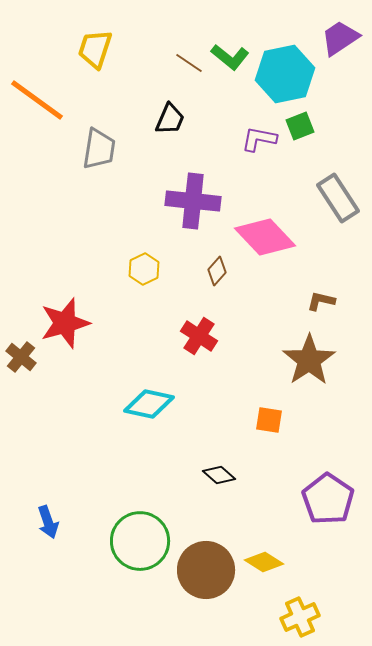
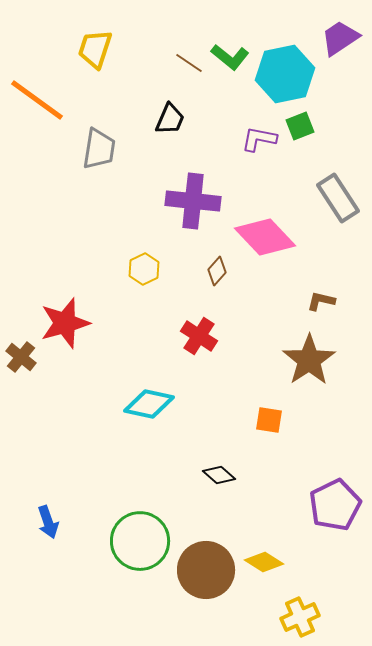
purple pentagon: moved 7 px right, 6 px down; rotated 12 degrees clockwise
